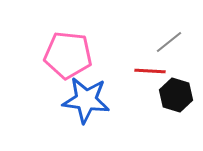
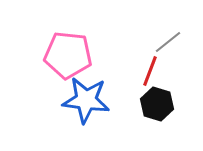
gray line: moved 1 px left
red line: rotated 72 degrees counterclockwise
black hexagon: moved 19 px left, 9 px down
